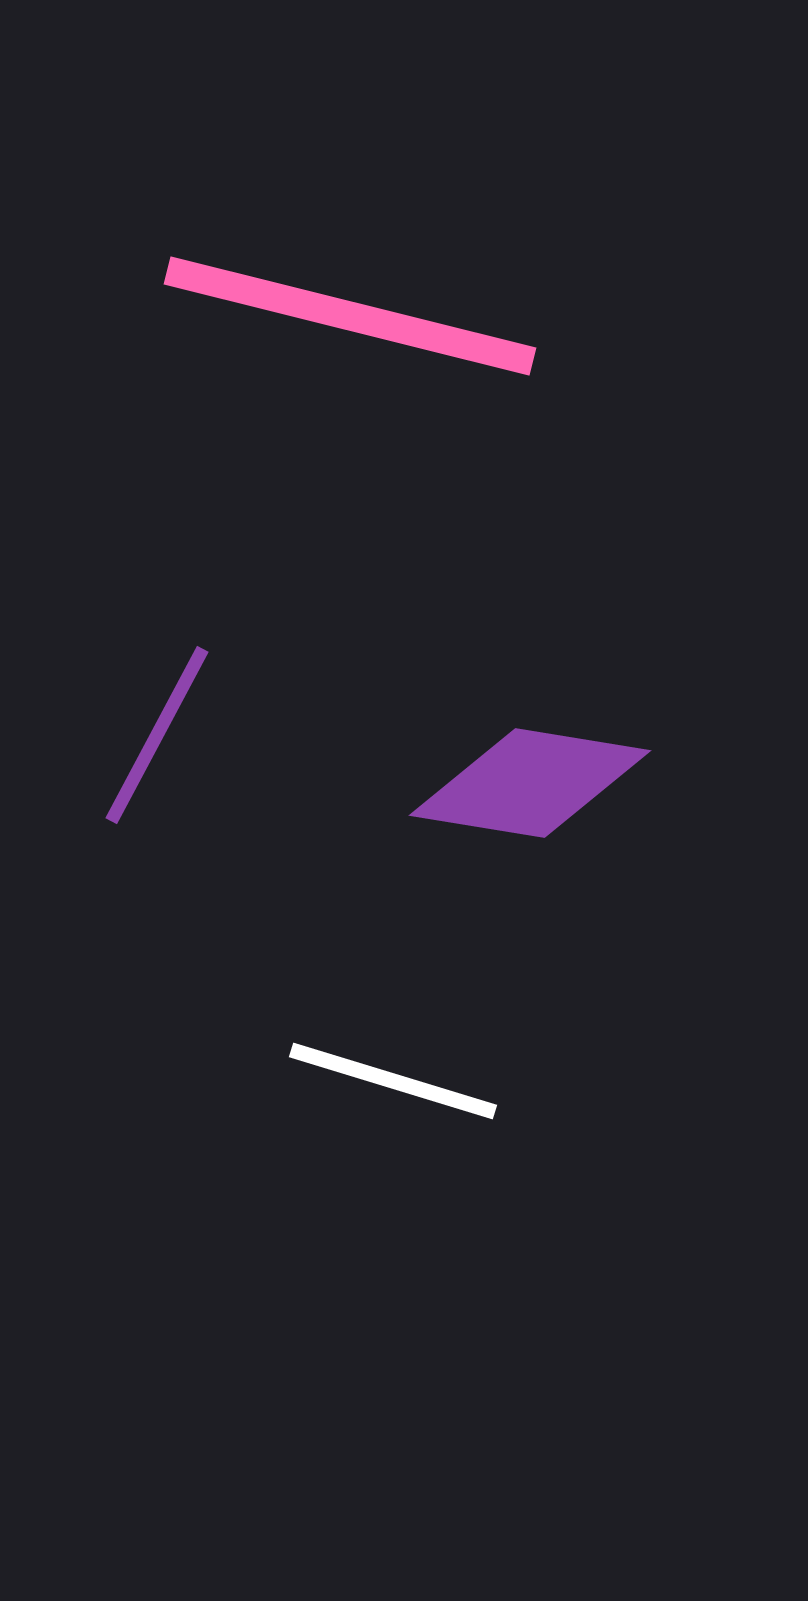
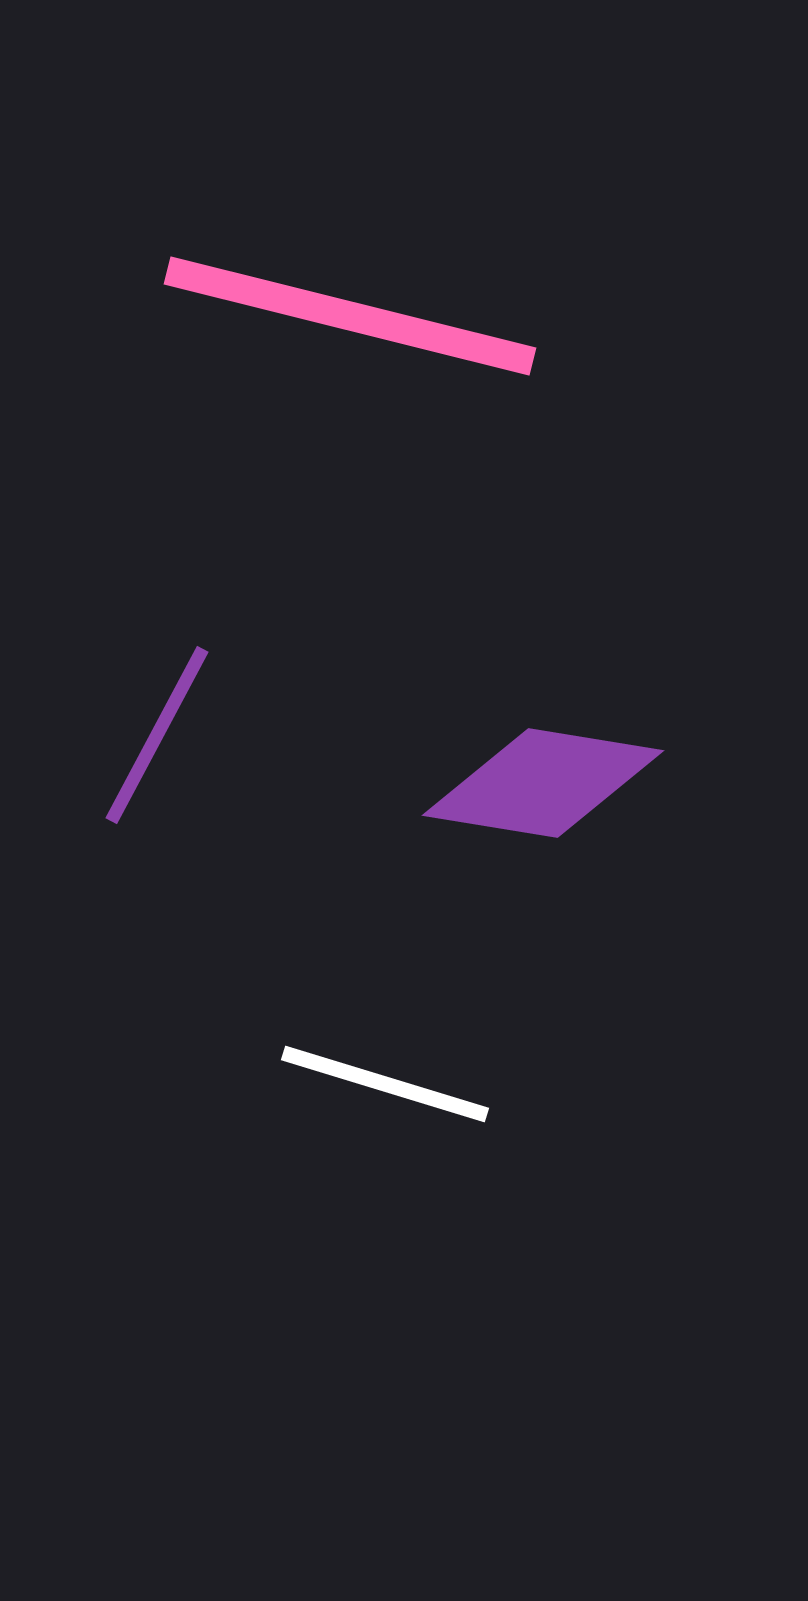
purple diamond: moved 13 px right
white line: moved 8 px left, 3 px down
